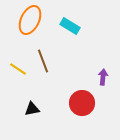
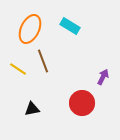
orange ellipse: moved 9 px down
purple arrow: rotated 21 degrees clockwise
